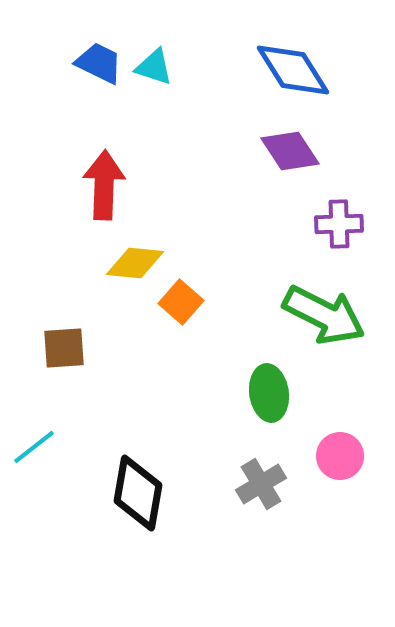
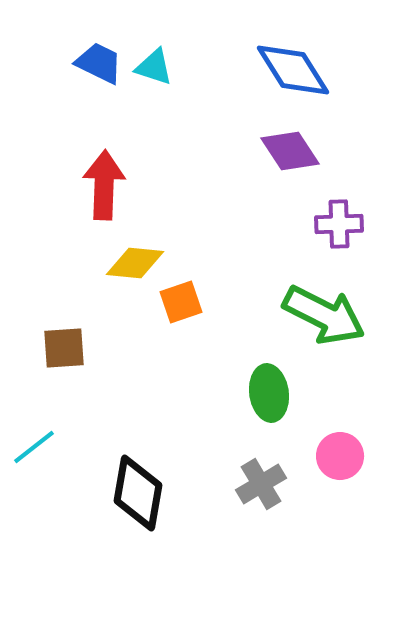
orange square: rotated 30 degrees clockwise
